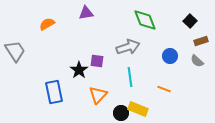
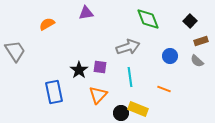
green diamond: moved 3 px right, 1 px up
purple square: moved 3 px right, 6 px down
